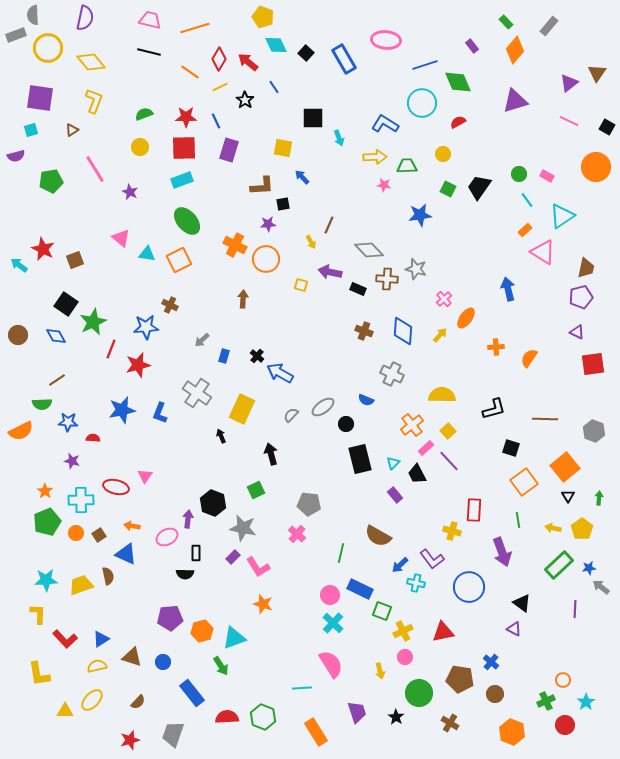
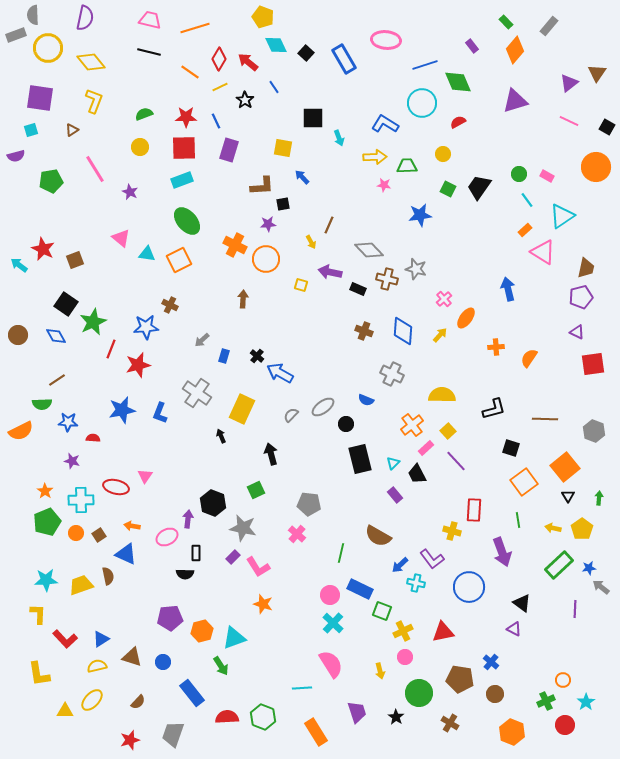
brown cross at (387, 279): rotated 10 degrees clockwise
purple line at (449, 461): moved 7 px right
